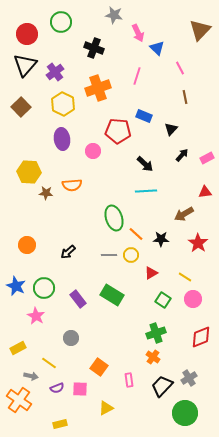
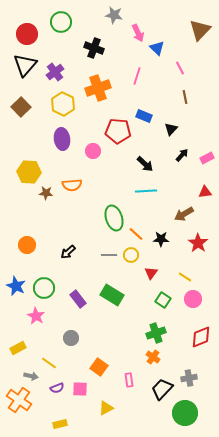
red triangle at (151, 273): rotated 24 degrees counterclockwise
gray cross at (189, 378): rotated 21 degrees clockwise
black trapezoid at (162, 386): moved 3 px down
